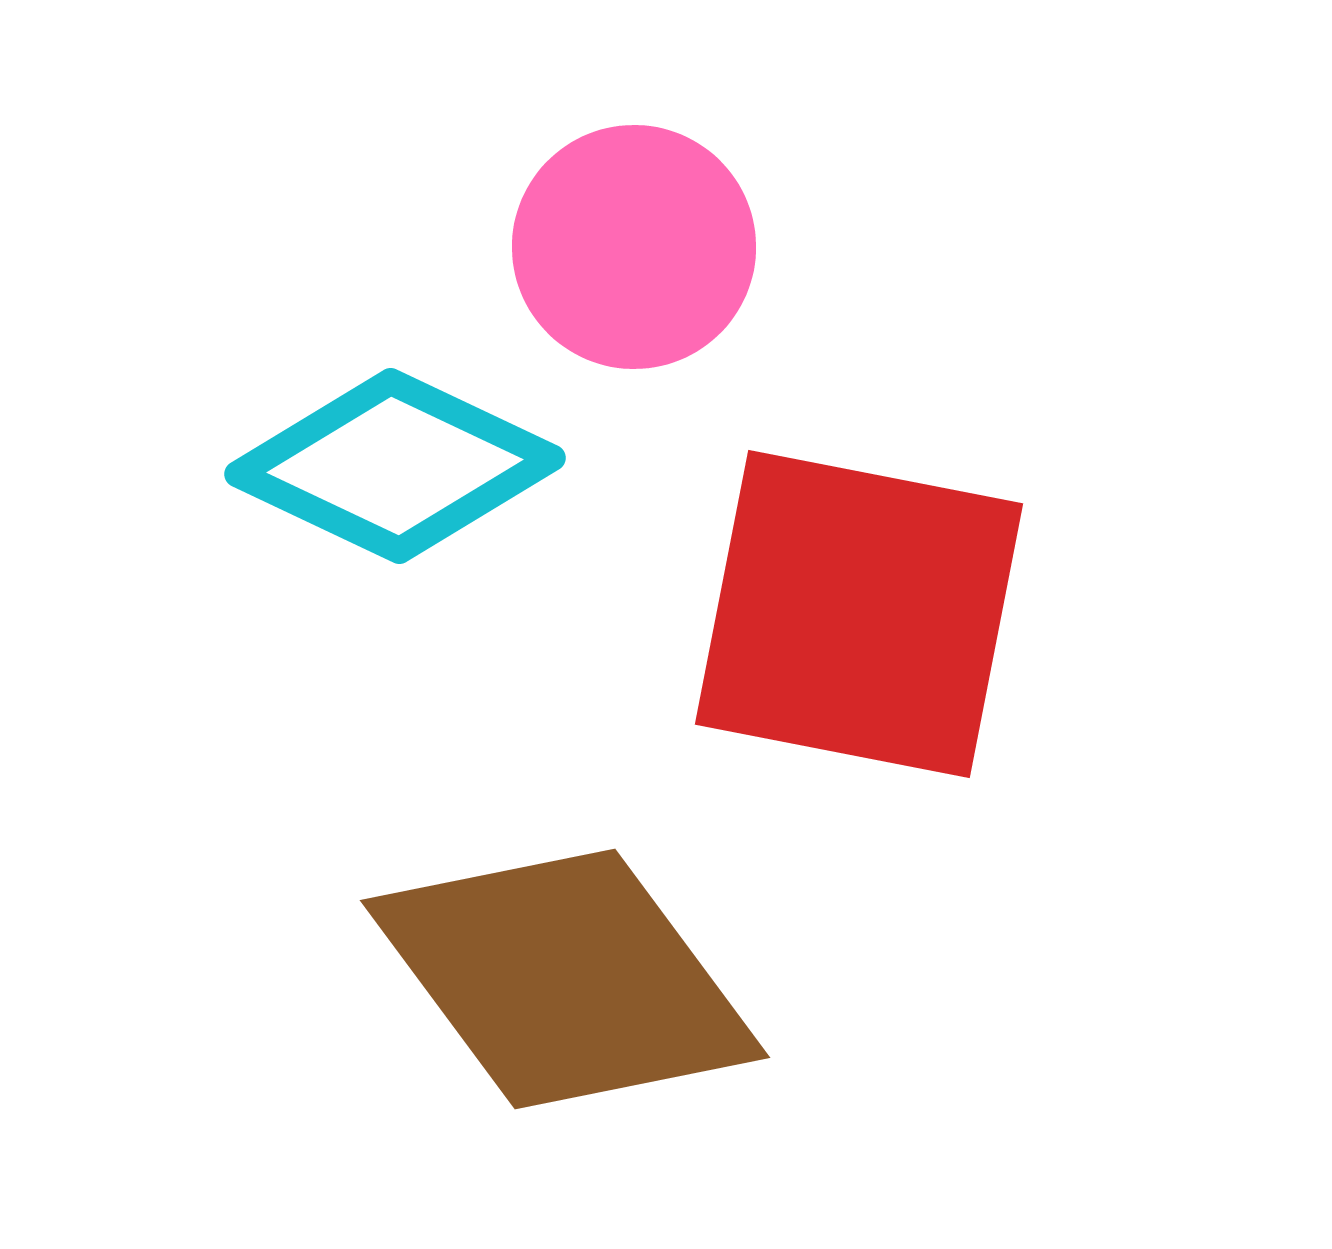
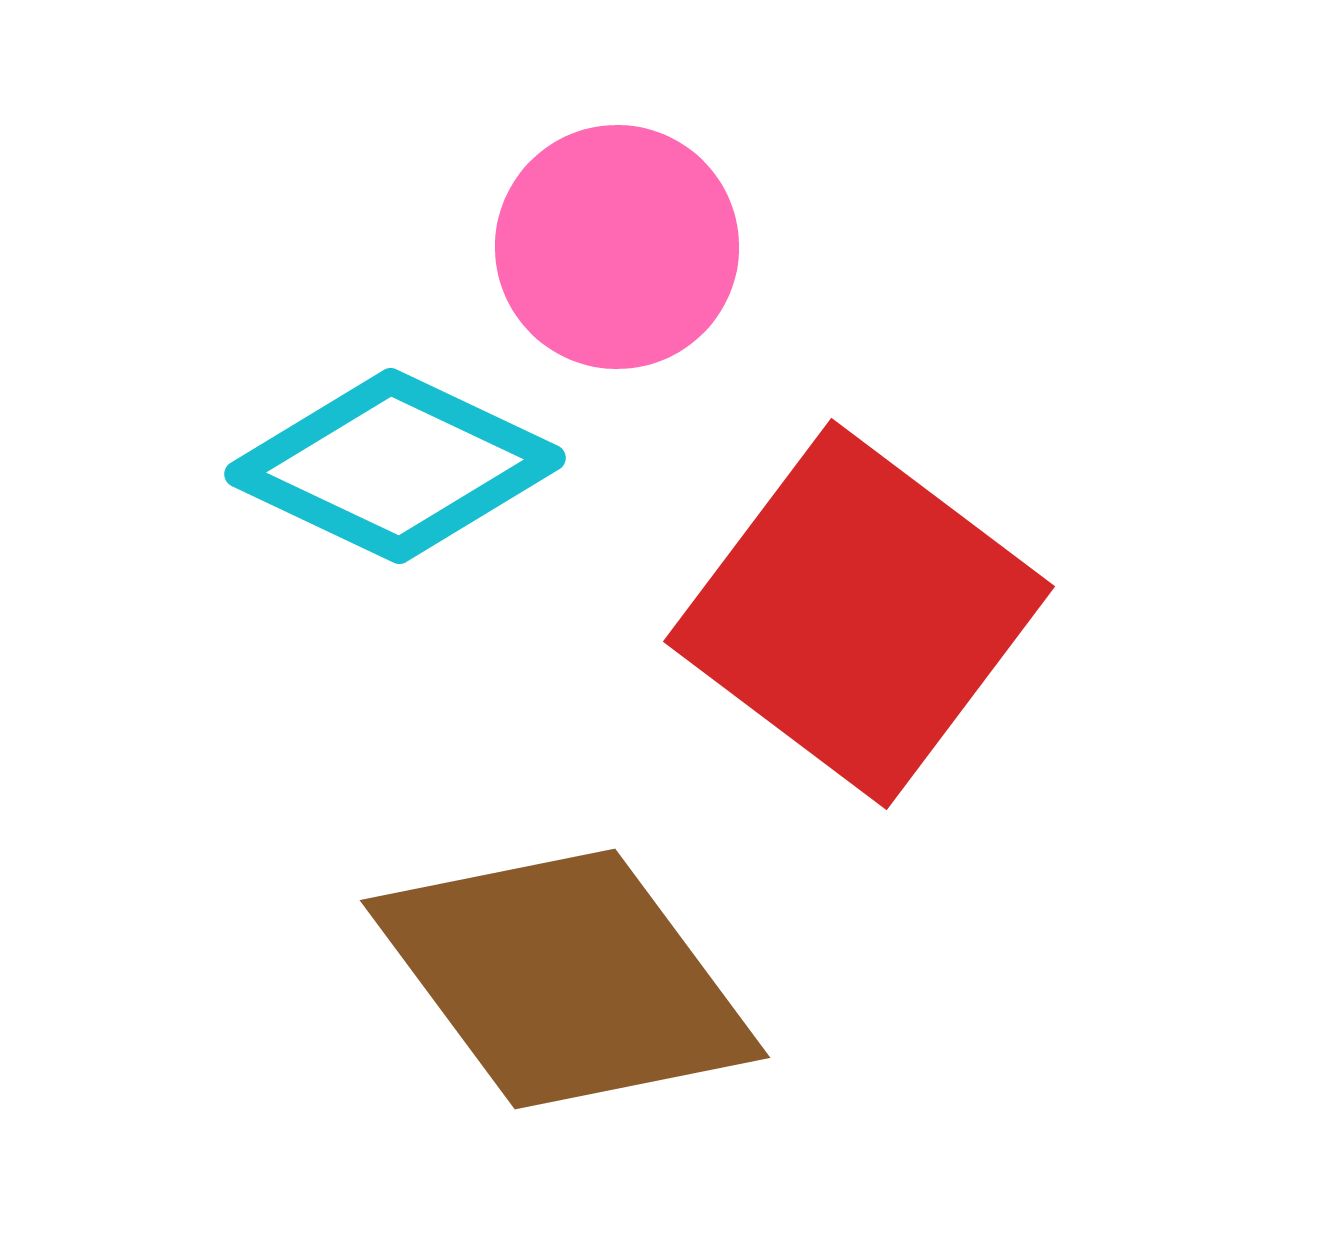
pink circle: moved 17 px left
red square: rotated 26 degrees clockwise
